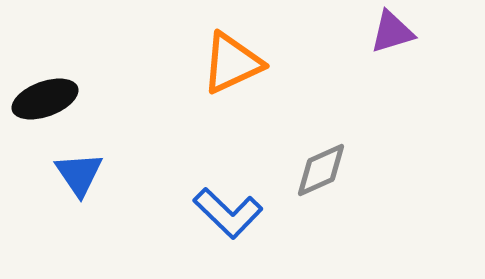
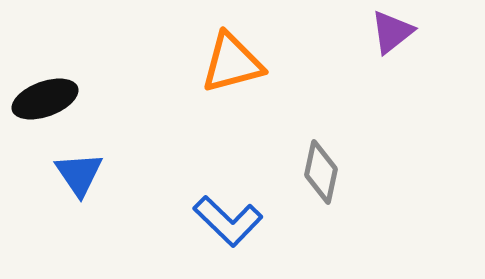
purple triangle: rotated 21 degrees counterclockwise
orange triangle: rotated 10 degrees clockwise
gray diamond: moved 2 px down; rotated 54 degrees counterclockwise
blue L-shape: moved 8 px down
